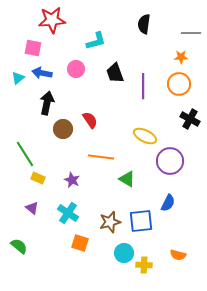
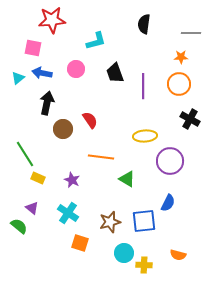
yellow ellipse: rotated 30 degrees counterclockwise
blue square: moved 3 px right
green semicircle: moved 20 px up
